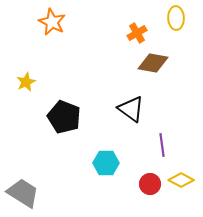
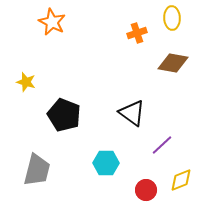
yellow ellipse: moved 4 px left
orange cross: rotated 12 degrees clockwise
brown diamond: moved 20 px right
yellow star: rotated 30 degrees counterclockwise
black triangle: moved 1 px right, 4 px down
black pentagon: moved 2 px up
purple line: rotated 55 degrees clockwise
yellow diamond: rotated 50 degrees counterclockwise
red circle: moved 4 px left, 6 px down
gray trapezoid: moved 14 px right, 23 px up; rotated 72 degrees clockwise
